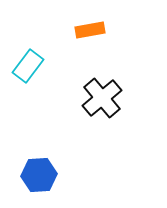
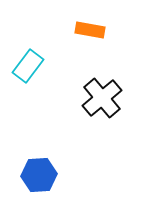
orange rectangle: rotated 20 degrees clockwise
